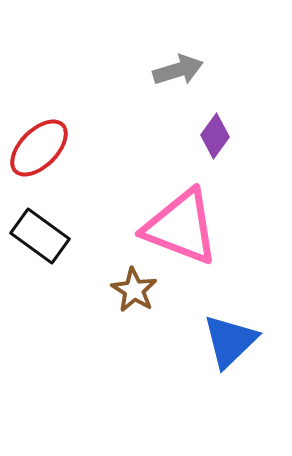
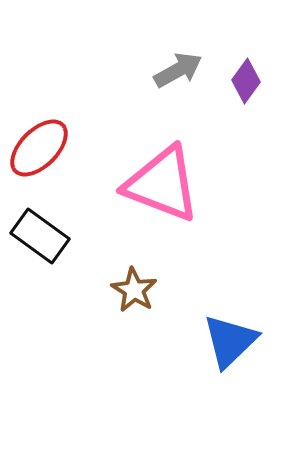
gray arrow: rotated 12 degrees counterclockwise
purple diamond: moved 31 px right, 55 px up
pink triangle: moved 19 px left, 43 px up
